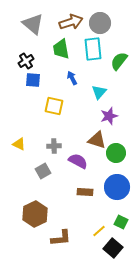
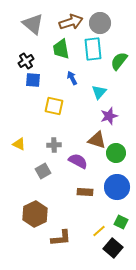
gray cross: moved 1 px up
